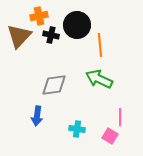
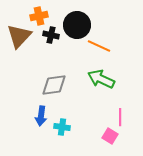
orange line: moved 1 px left, 1 px down; rotated 60 degrees counterclockwise
green arrow: moved 2 px right
blue arrow: moved 4 px right
cyan cross: moved 15 px left, 2 px up
